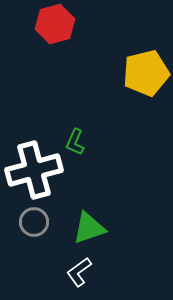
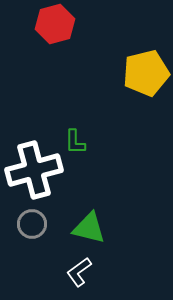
green L-shape: rotated 24 degrees counterclockwise
gray circle: moved 2 px left, 2 px down
green triangle: rotated 33 degrees clockwise
